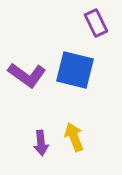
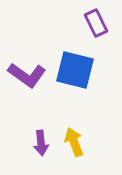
yellow arrow: moved 5 px down
